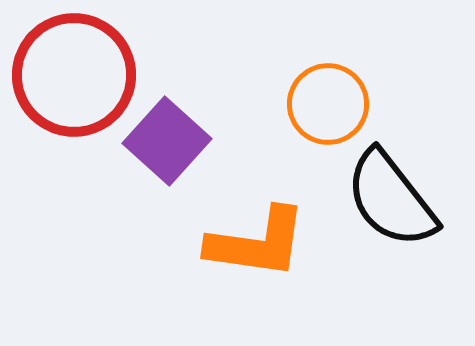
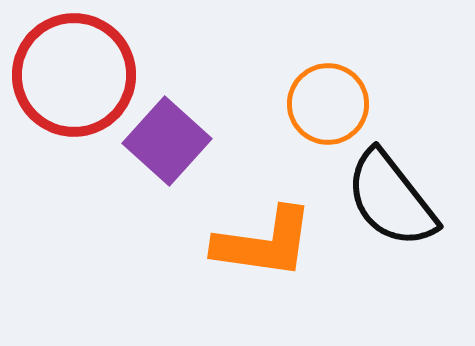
orange L-shape: moved 7 px right
